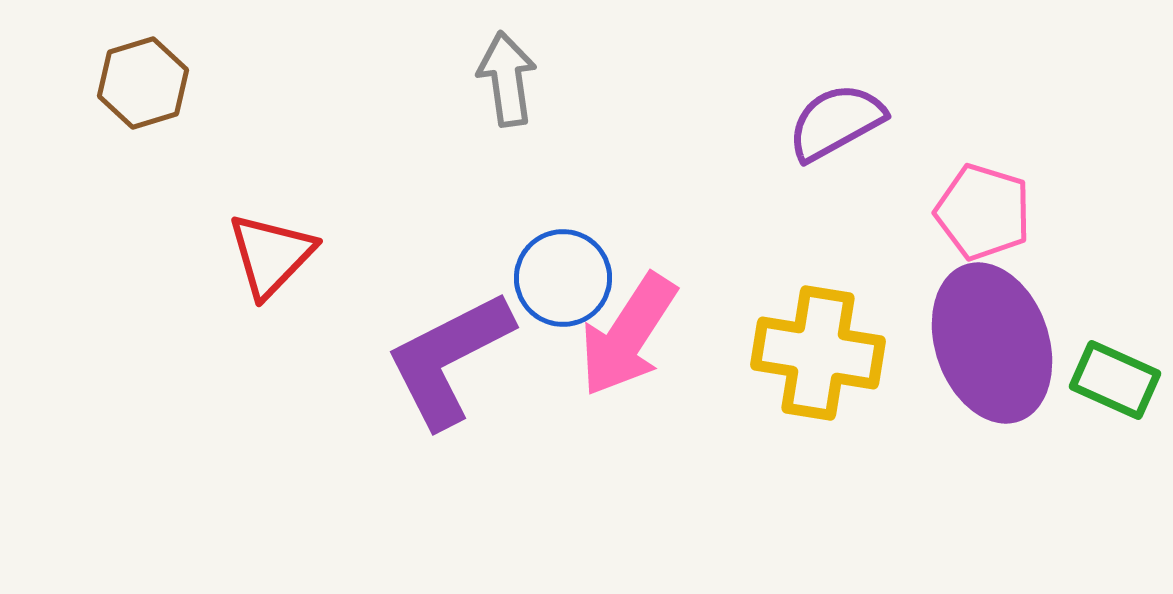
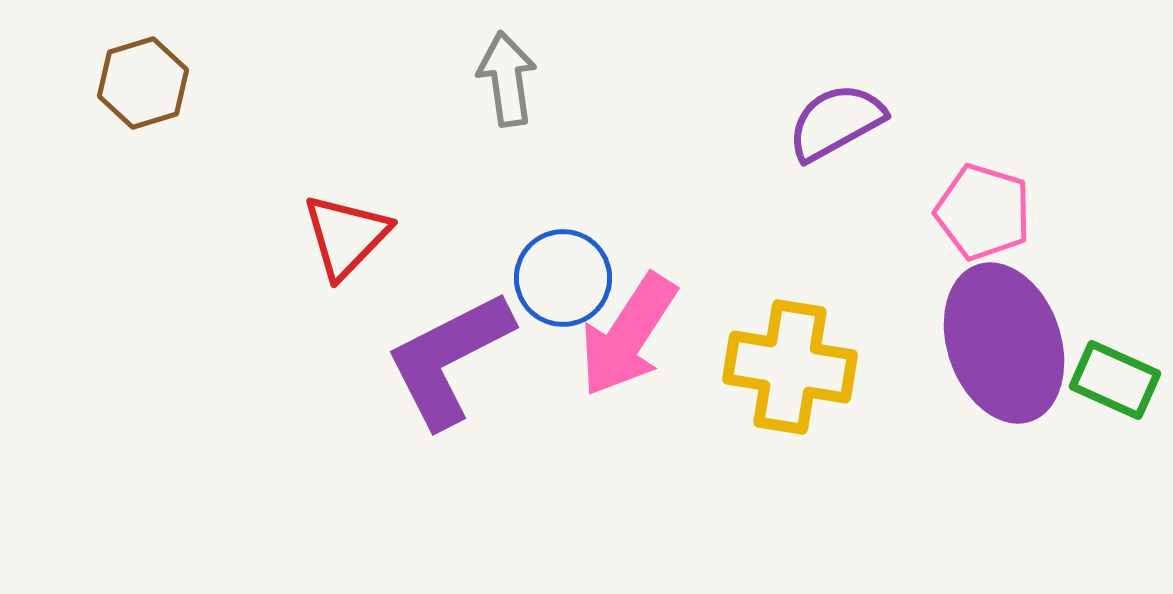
red triangle: moved 75 px right, 19 px up
purple ellipse: moved 12 px right
yellow cross: moved 28 px left, 14 px down
